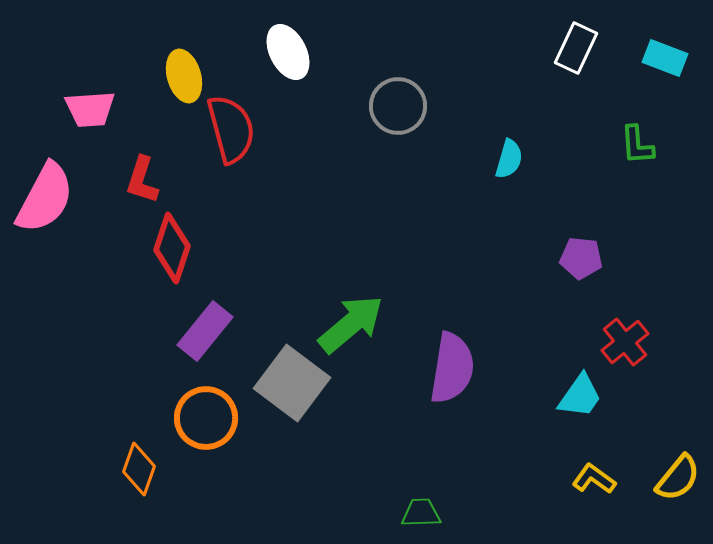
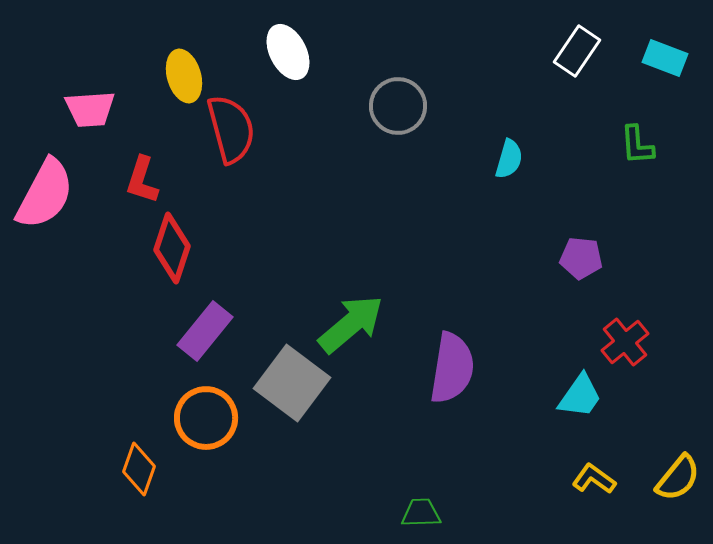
white rectangle: moved 1 px right, 3 px down; rotated 9 degrees clockwise
pink semicircle: moved 4 px up
